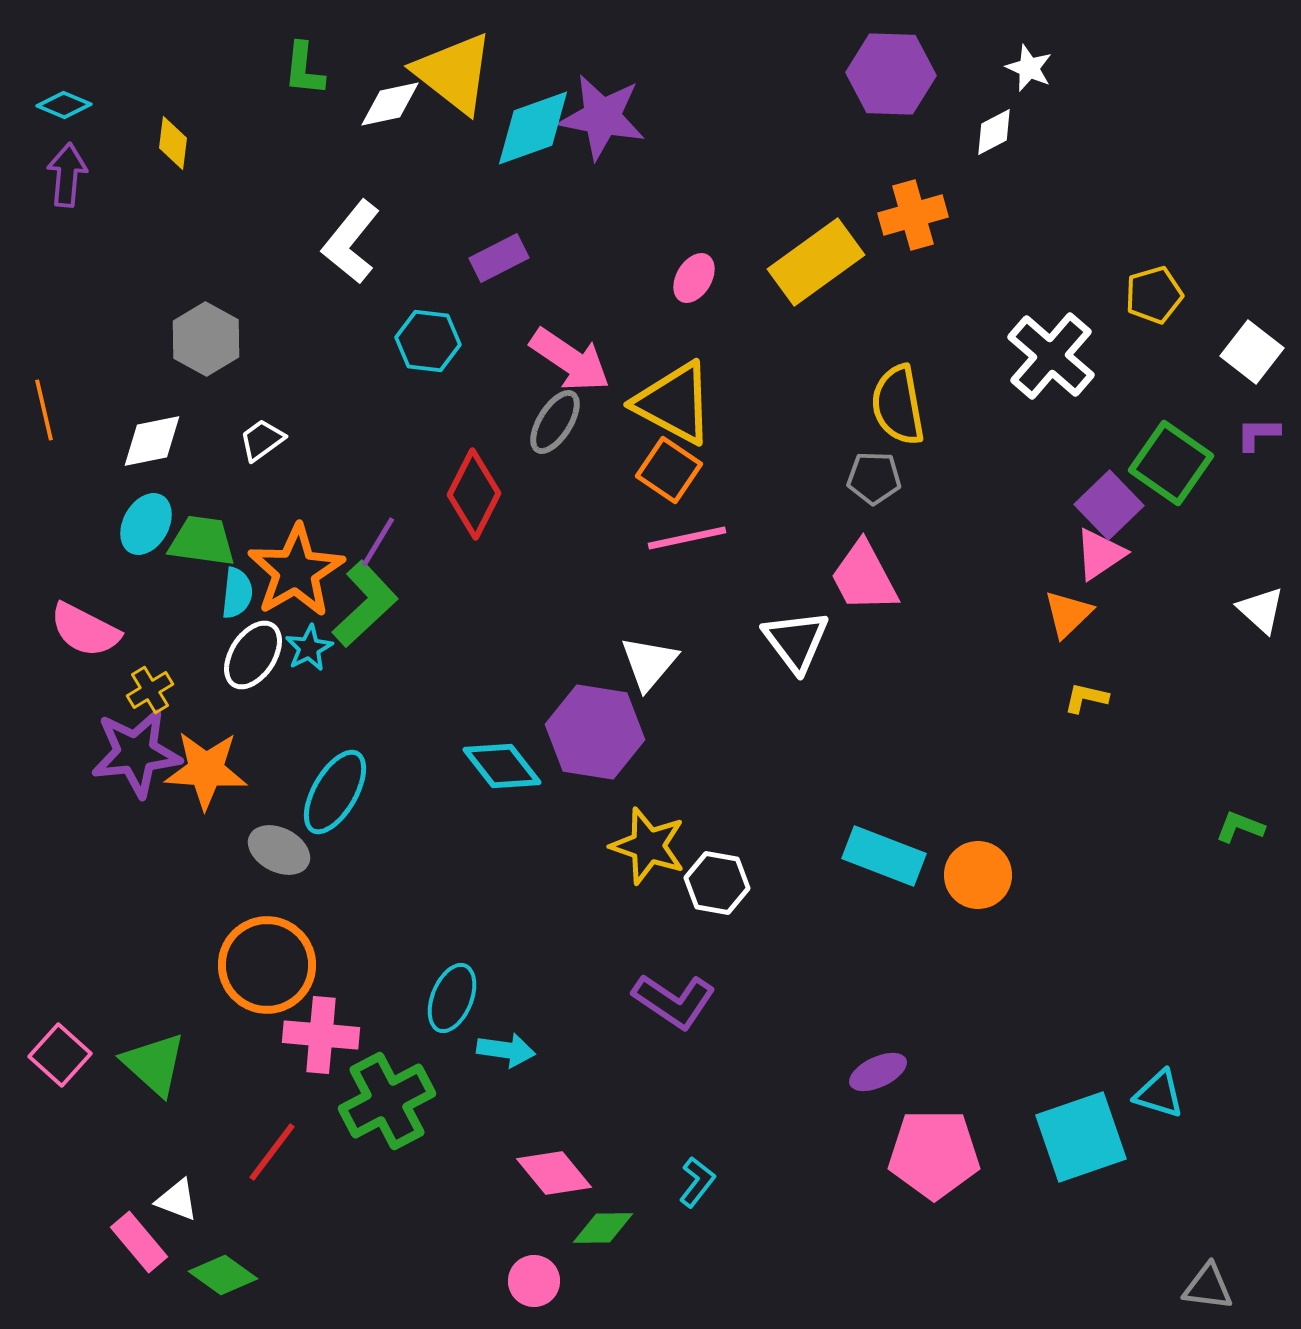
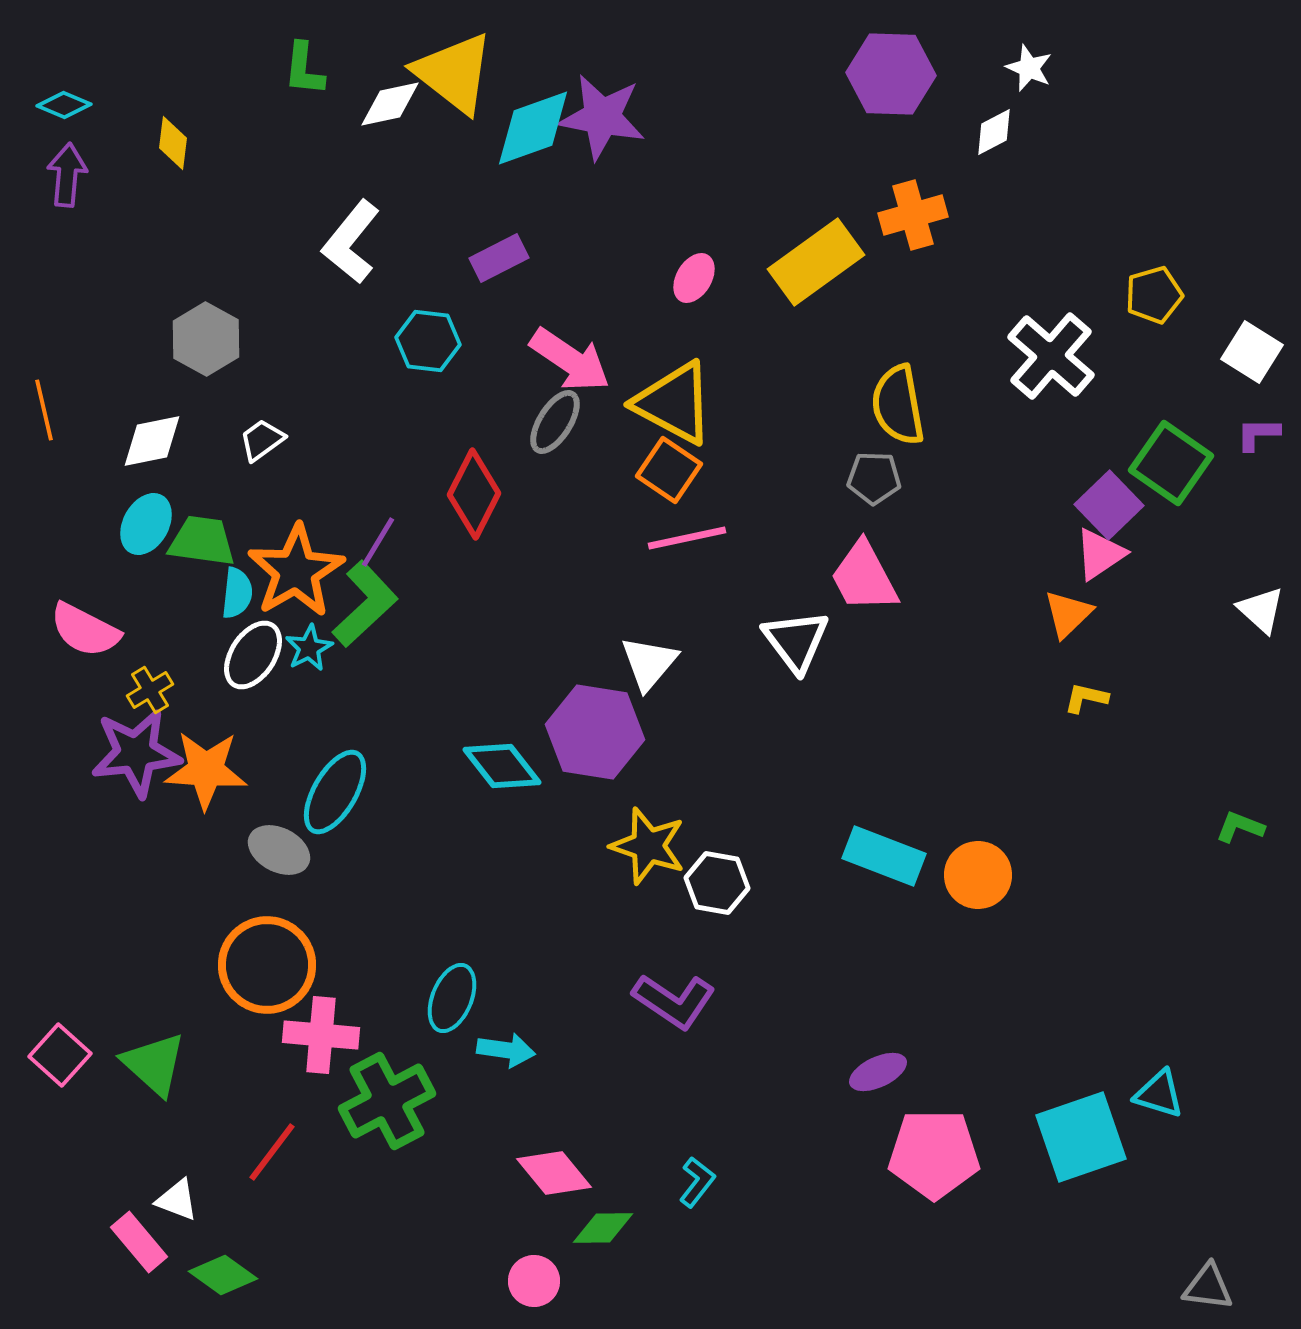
white square at (1252, 352): rotated 6 degrees counterclockwise
